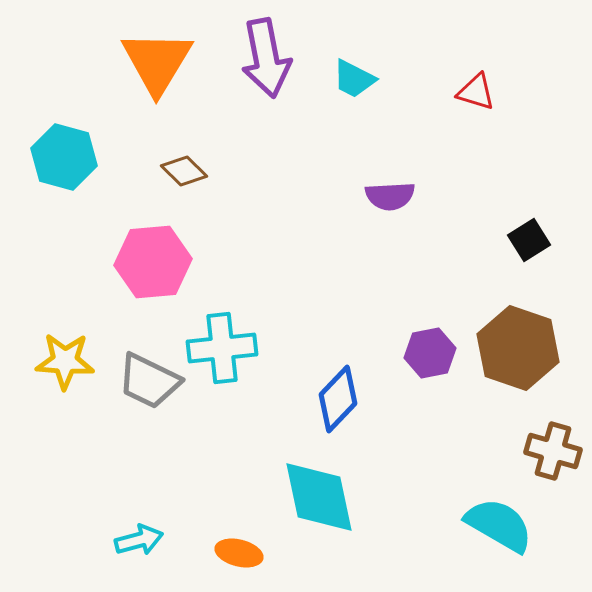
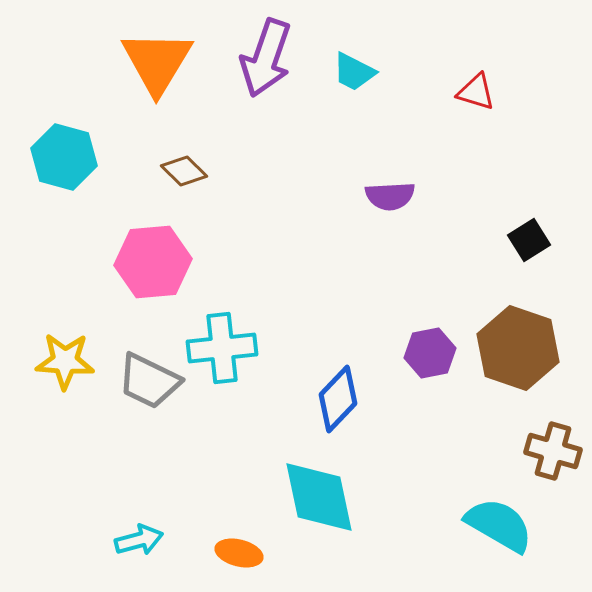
purple arrow: rotated 30 degrees clockwise
cyan trapezoid: moved 7 px up
